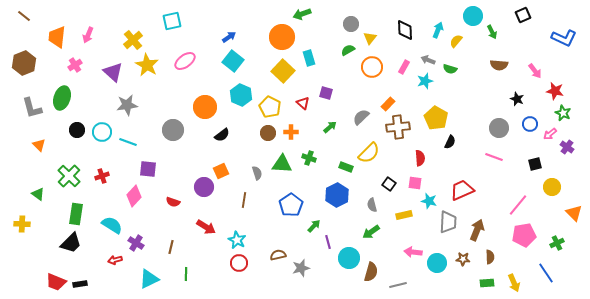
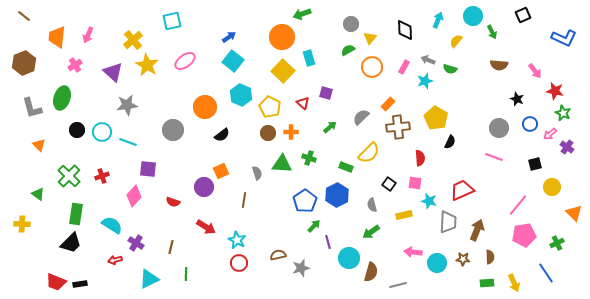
cyan arrow at (438, 30): moved 10 px up
blue pentagon at (291, 205): moved 14 px right, 4 px up
